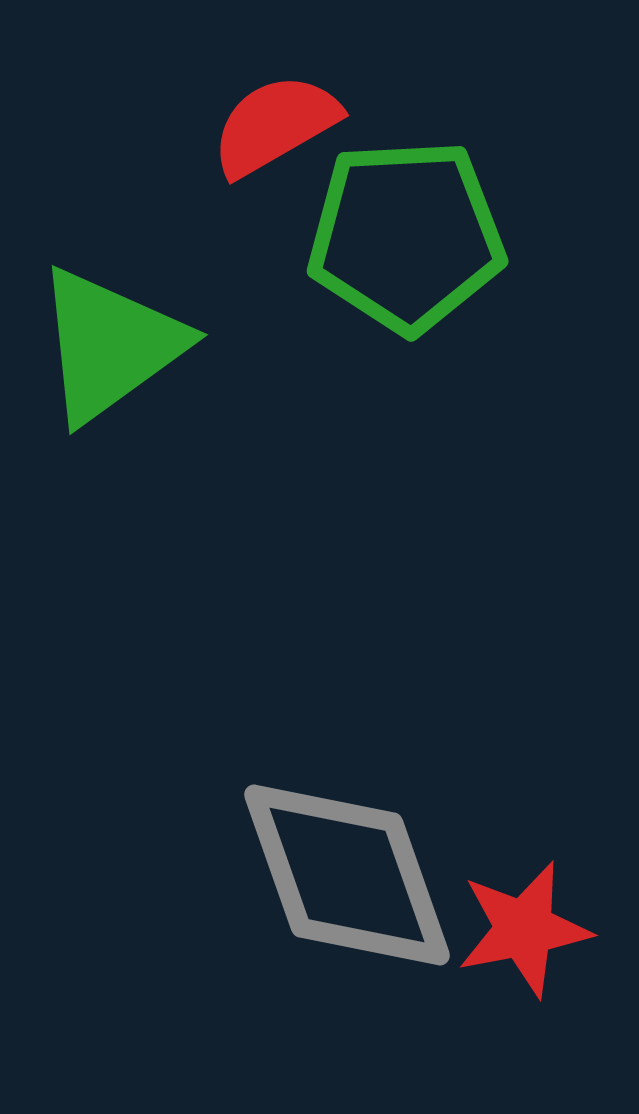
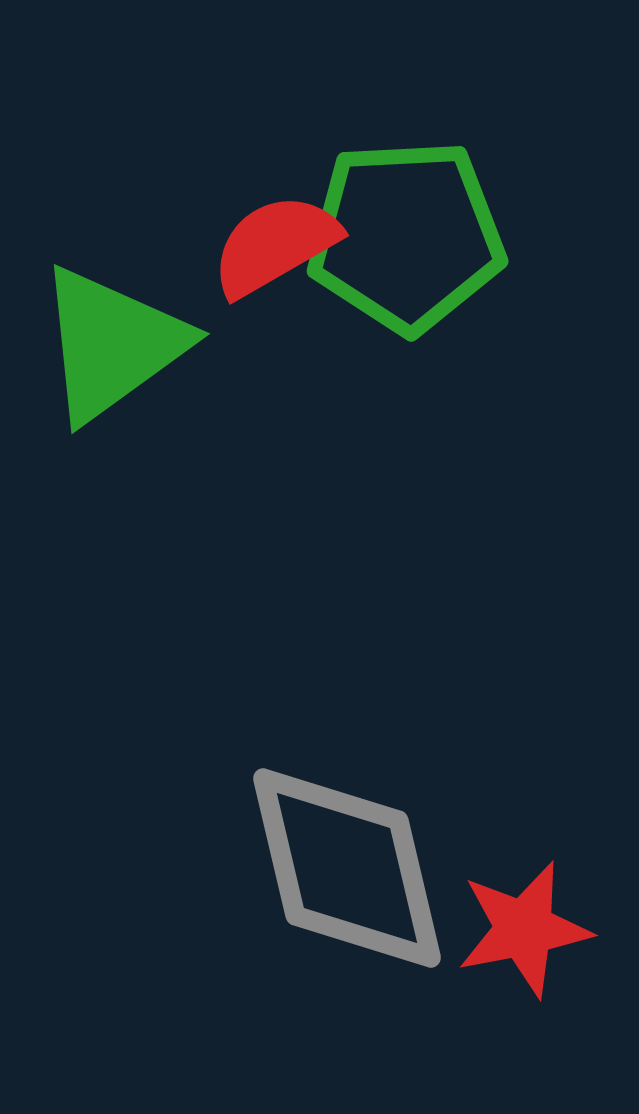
red semicircle: moved 120 px down
green triangle: moved 2 px right, 1 px up
gray diamond: moved 7 px up; rotated 6 degrees clockwise
